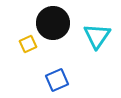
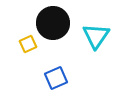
cyan triangle: moved 1 px left
blue square: moved 1 px left, 2 px up
